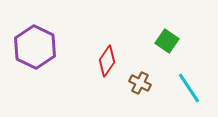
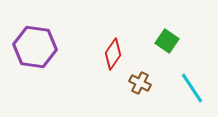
purple hexagon: rotated 18 degrees counterclockwise
red diamond: moved 6 px right, 7 px up
cyan line: moved 3 px right
